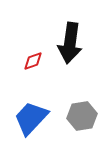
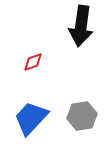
black arrow: moved 11 px right, 17 px up
red diamond: moved 1 px down
